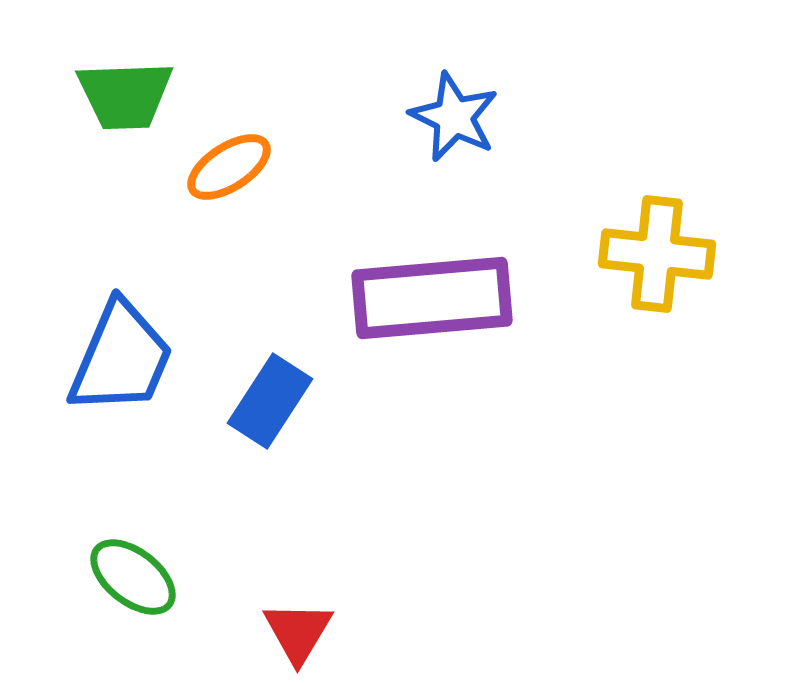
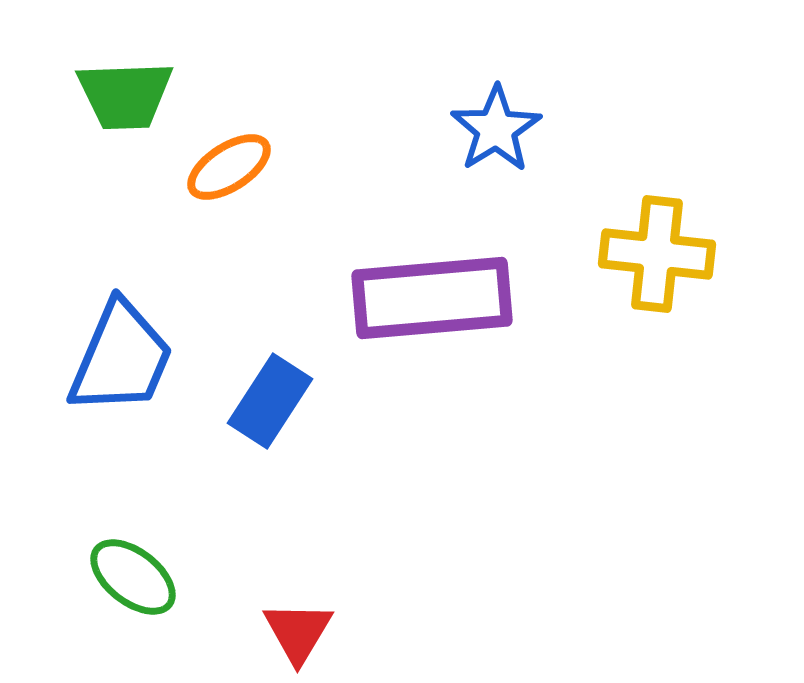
blue star: moved 42 px right, 12 px down; rotated 14 degrees clockwise
